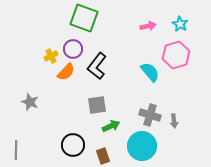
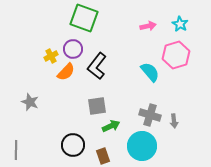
gray square: moved 1 px down
